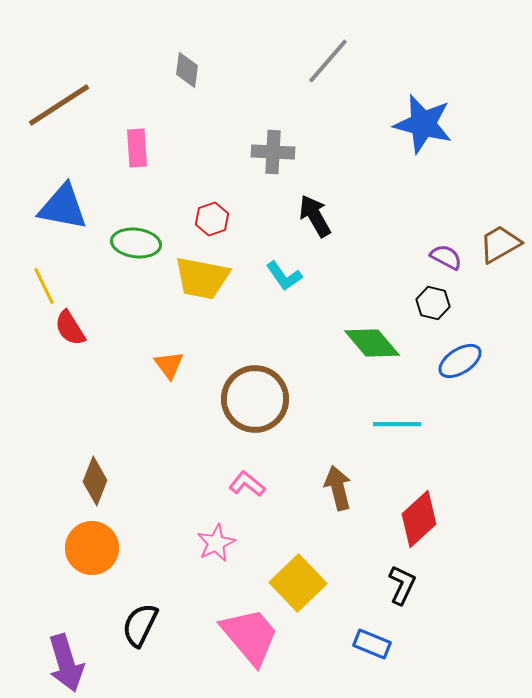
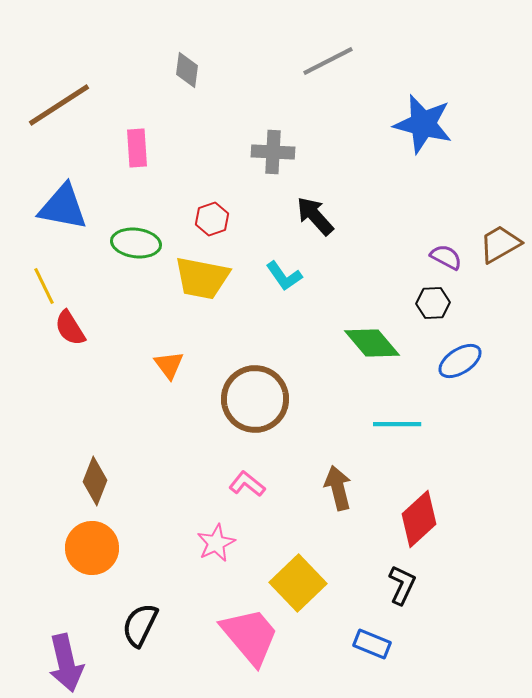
gray line: rotated 22 degrees clockwise
black arrow: rotated 12 degrees counterclockwise
black hexagon: rotated 16 degrees counterclockwise
purple arrow: rotated 4 degrees clockwise
